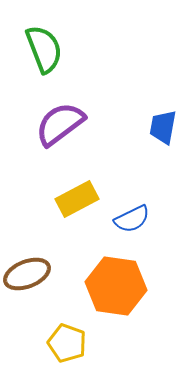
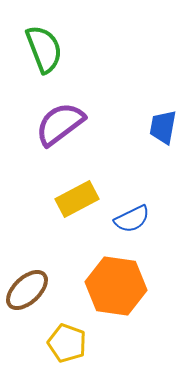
brown ellipse: moved 16 px down; rotated 21 degrees counterclockwise
